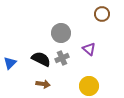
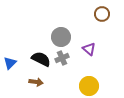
gray circle: moved 4 px down
brown arrow: moved 7 px left, 2 px up
